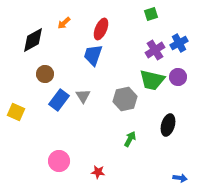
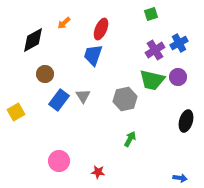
yellow square: rotated 36 degrees clockwise
black ellipse: moved 18 px right, 4 px up
